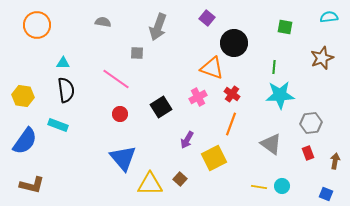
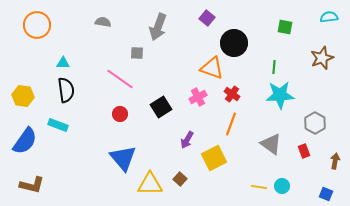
pink line: moved 4 px right
gray hexagon: moved 4 px right; rotated 25 degrees counterclockwise
red rectangle: moved 4 px left, 2 px up
